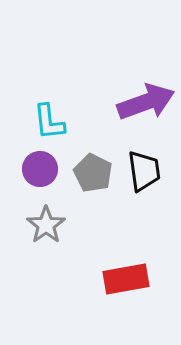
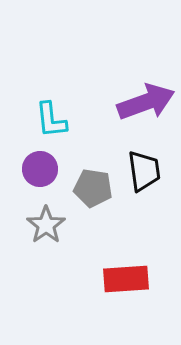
cyan L-shape: moved 2 px right, 2 px up
gray pentagon: moved 15 px down; rotated 18 degrees counterclockwise
red rectangle: rotated 6 degrees clockwise
